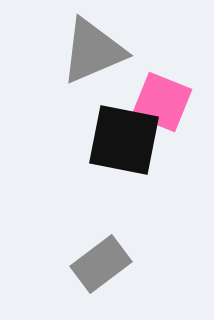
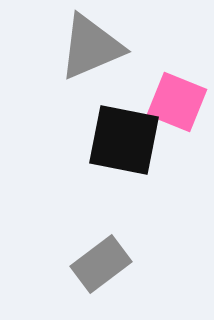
gray triangle: moved 2 px left, 4 px up
pink square: moved 15 px right
